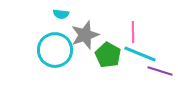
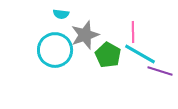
cyan line: rotated 8 degrees clockwise
